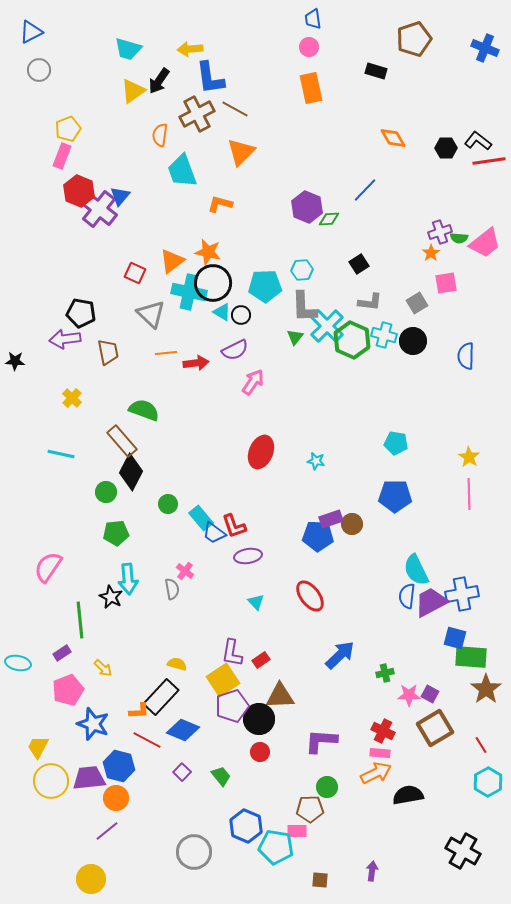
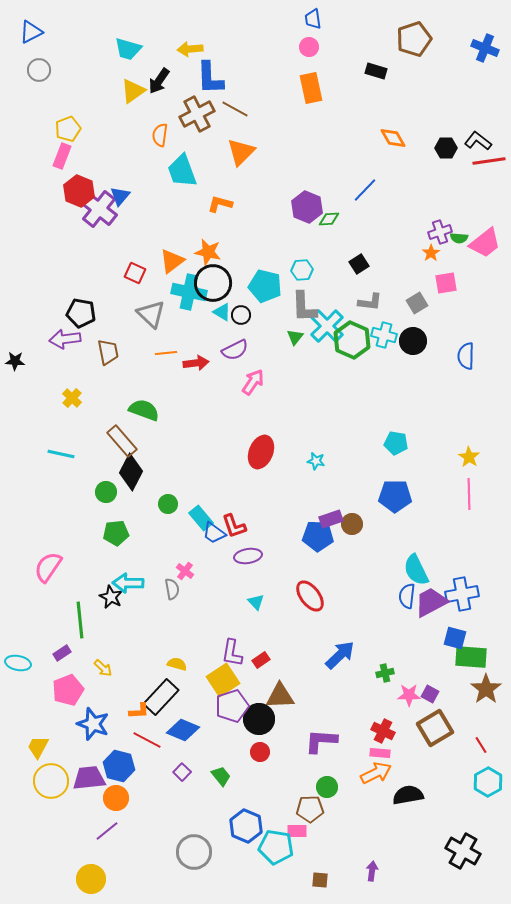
blue L-shape at (210, 78): rotated 6 degrees clockwise
cyan pentagon at (265, 286): rotated 16 degrees clockwise
cyan arrow at (128, 579): moved 4 px down; rotated 96 degrees clockwise
